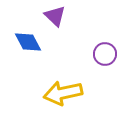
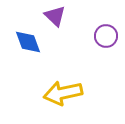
blue diamond: rotated 8 degrees clockwise
purple circle: moved 1 px right, 18 px up
